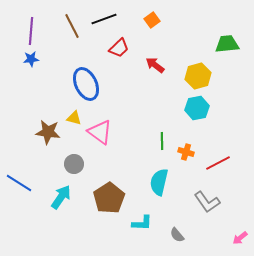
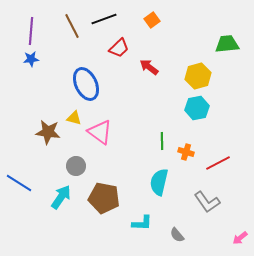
red arrow: moved 6 px left, 2 px down
gray circle: moved 2 px right, 2 px down
brown pentagon: moved 5 px left; rotated 28 degrees counterclockwise
